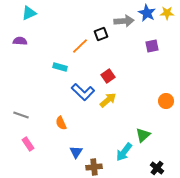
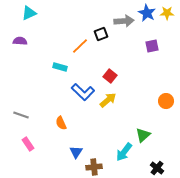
red square: moved 2 px right; rotated 16 degrees counterclockwise
